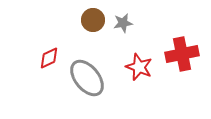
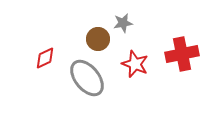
brown circle: moved 5 px right, 19 px down
red diamond: moved 4 px left
red star: moved 4 px left, 3 px up
